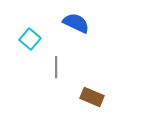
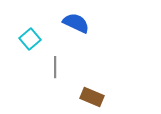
cyan square: rotated 10 degrees clockwise
gray line: moved 1 px left
